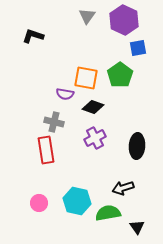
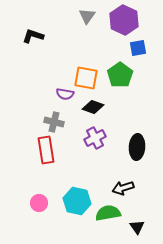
black ellipse: moved 1 px down
